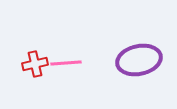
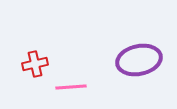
pink line: moved 5 px right, 24 px down
